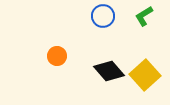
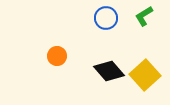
blue circle: moved 3 px right, 2 px down
